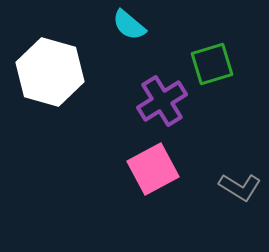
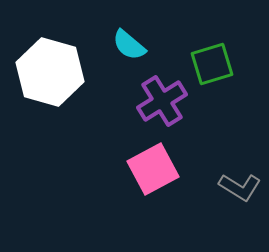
cyan semicircle: moved 20 px down
